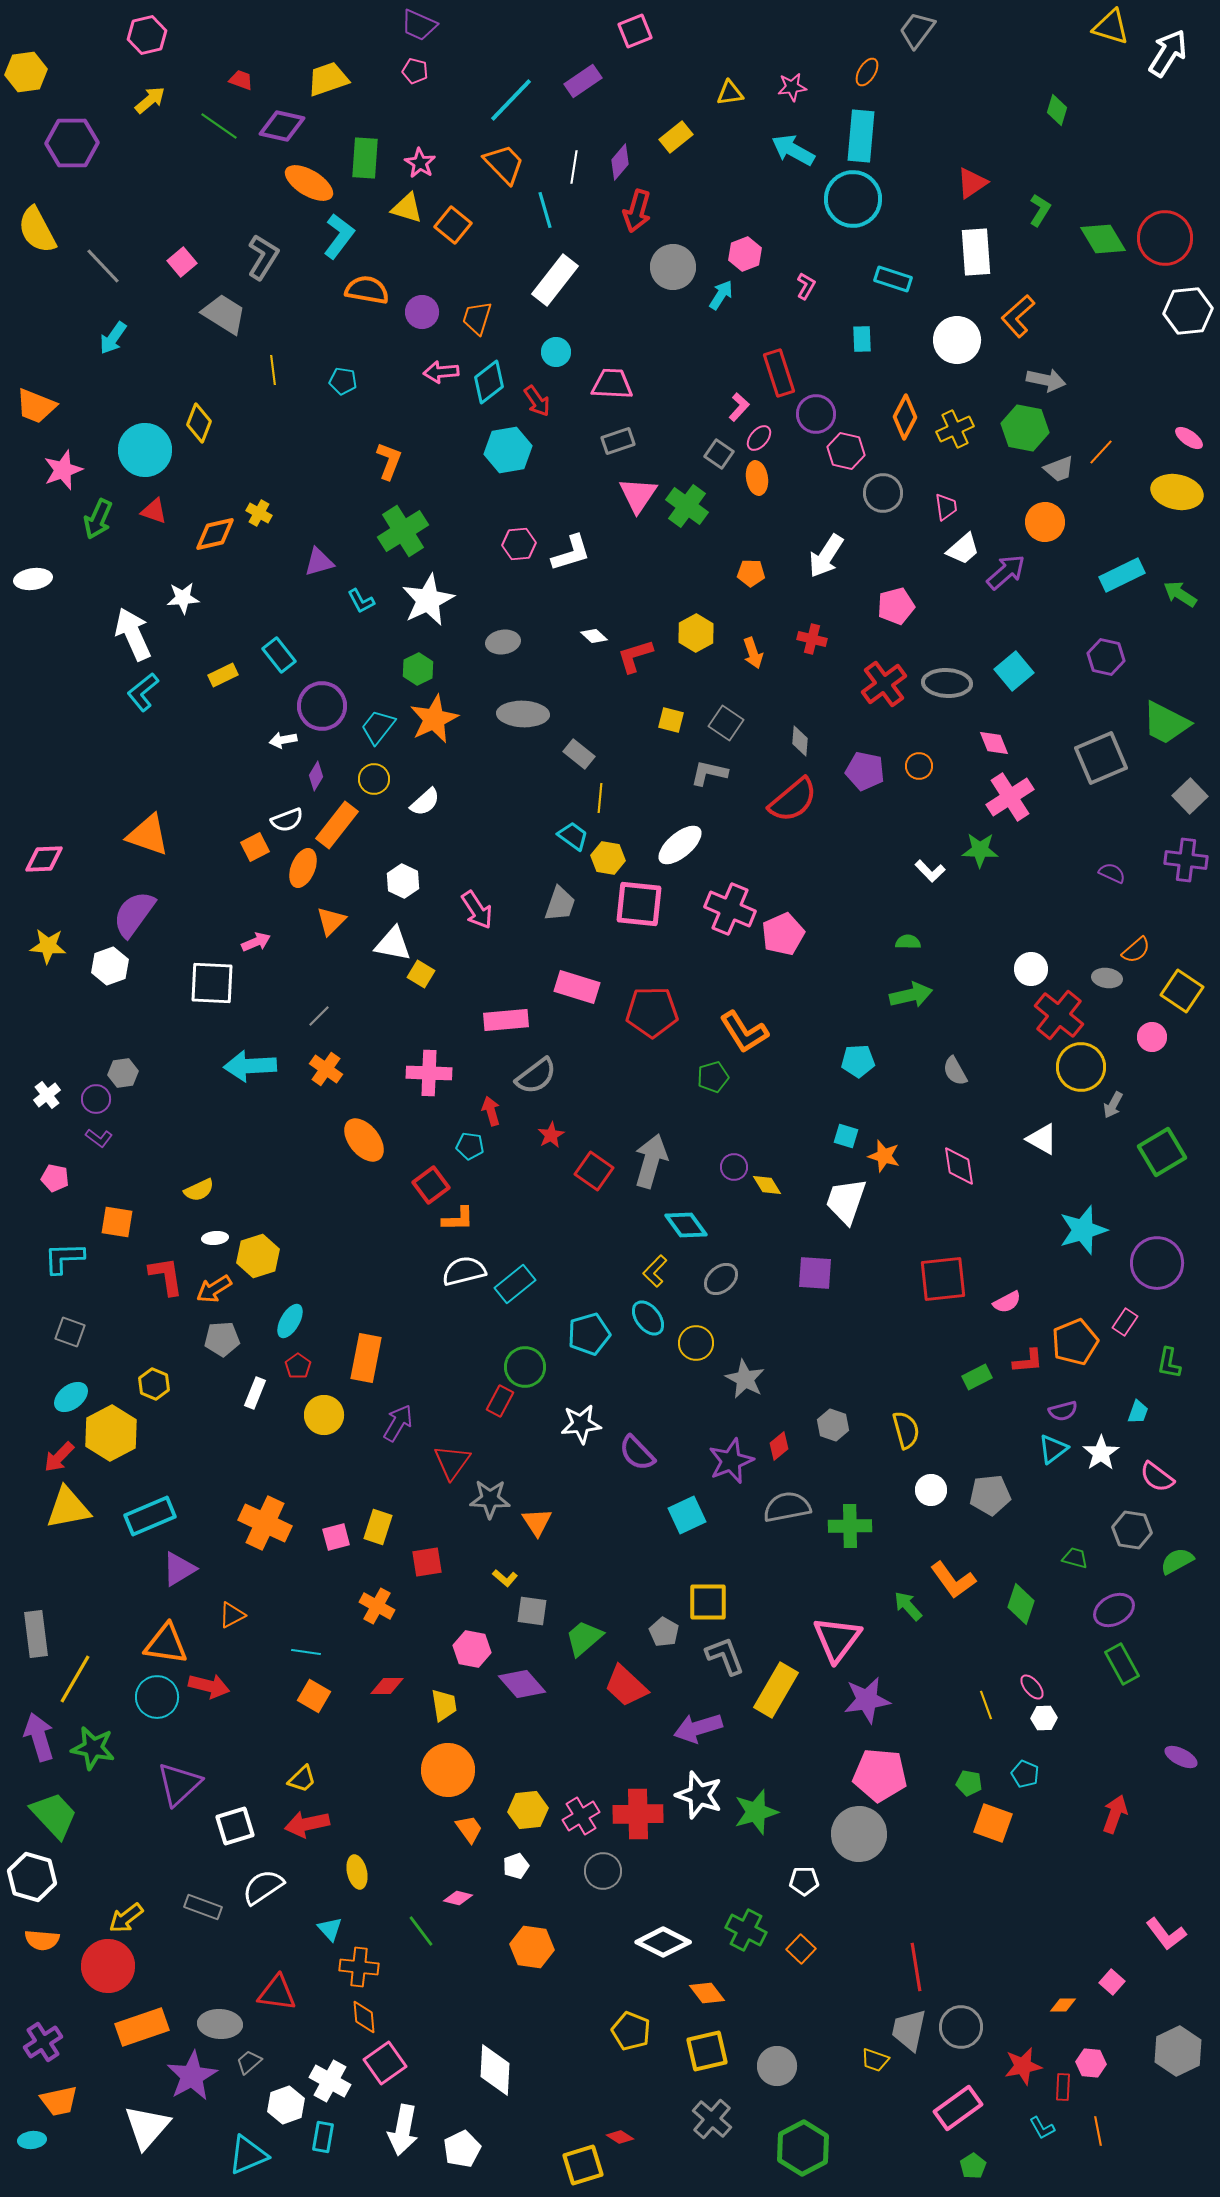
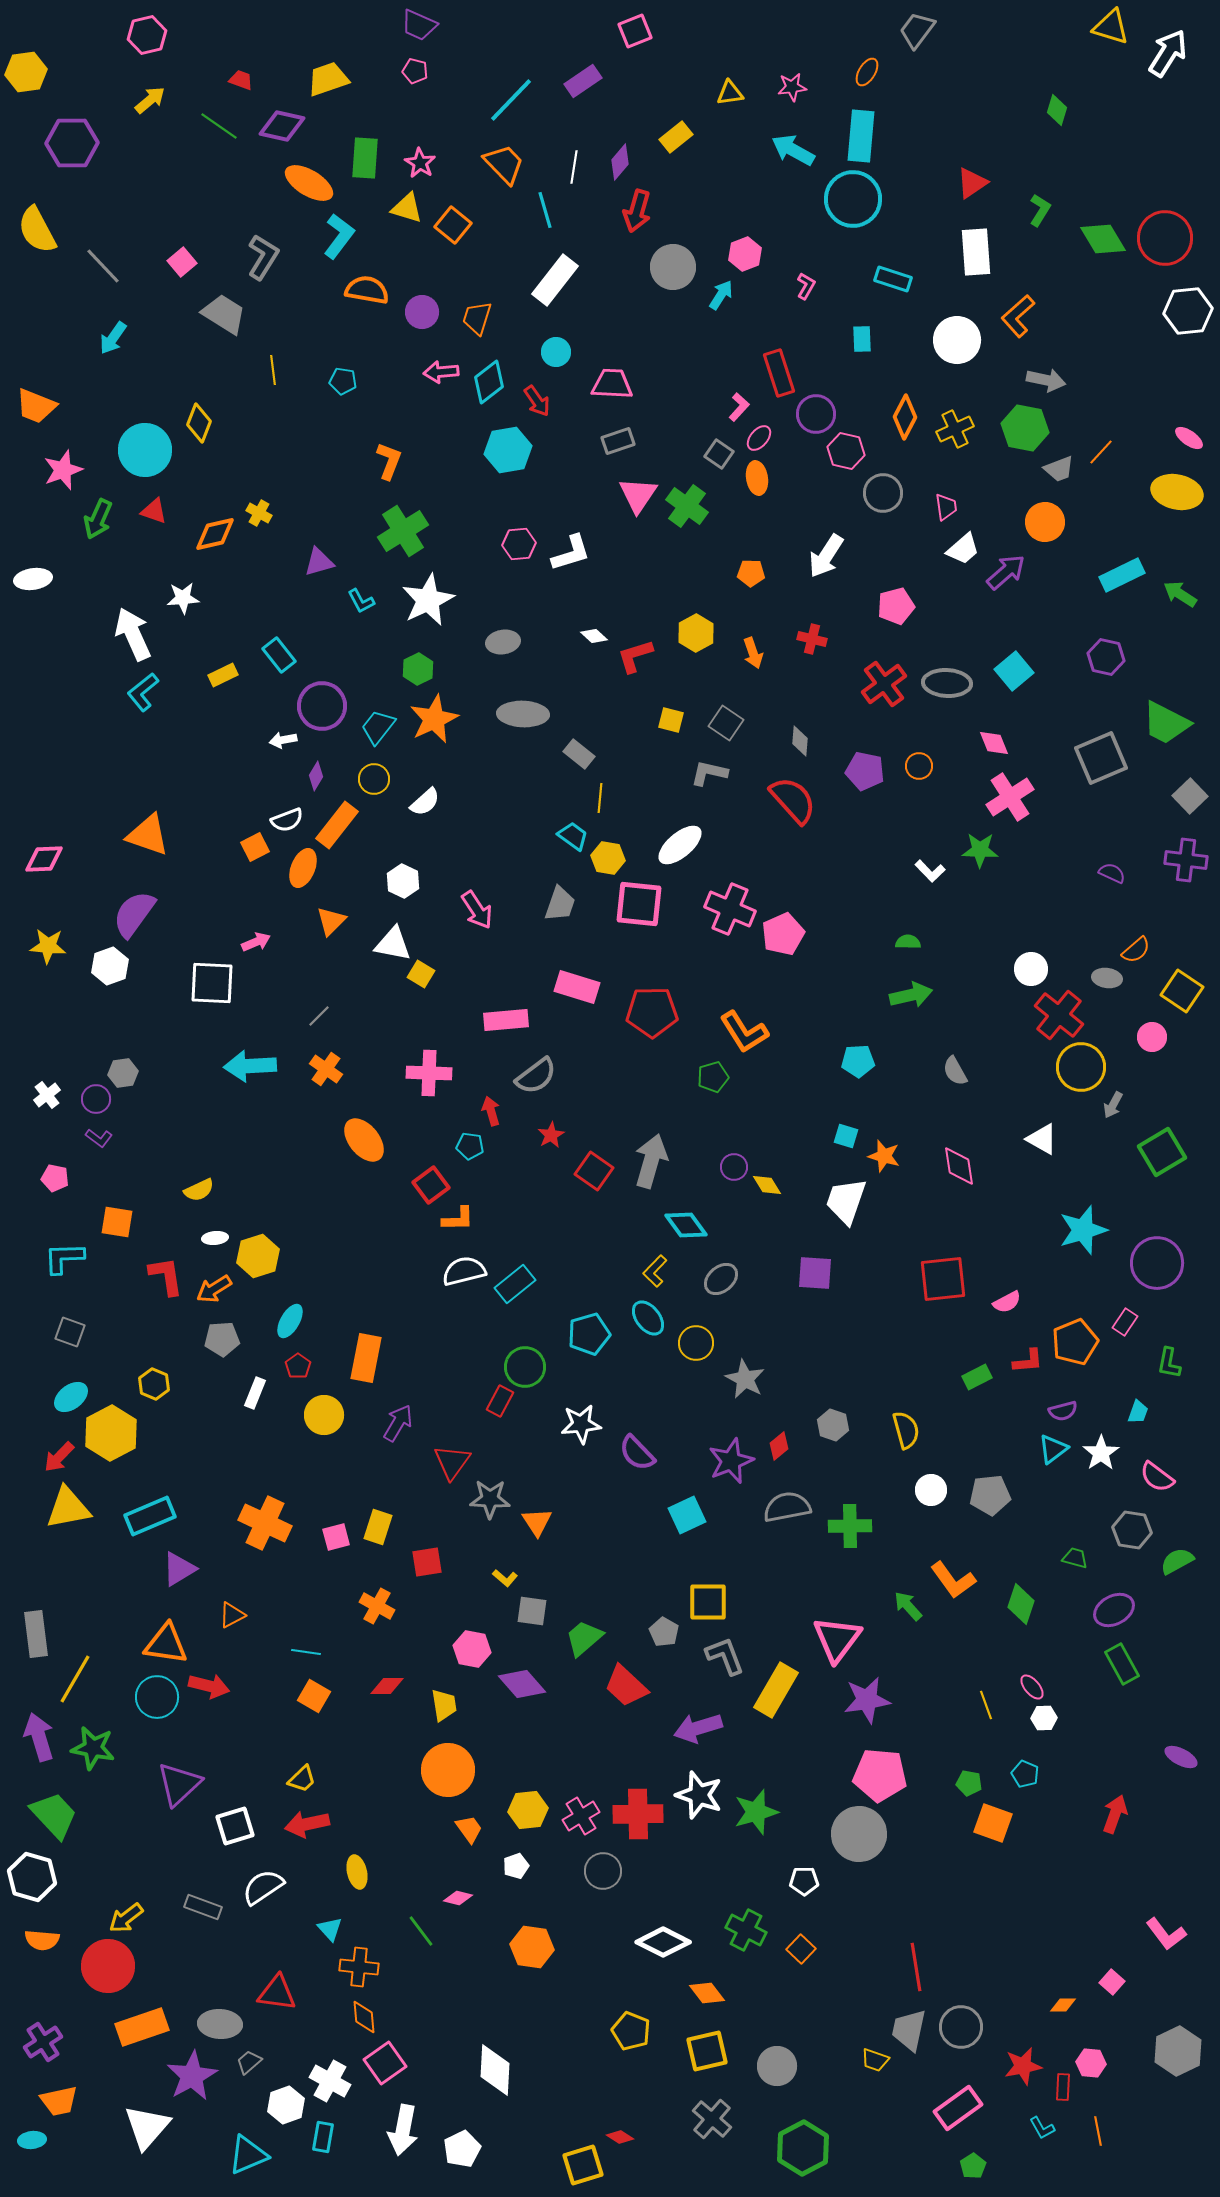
red semicircle at (793, 800): rotated 92 degrees counterclockwise
